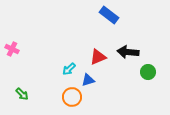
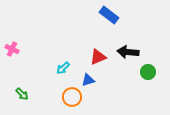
cyan arrow: moved 6 px left, 1 px up
